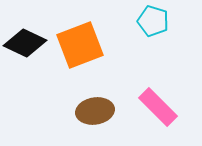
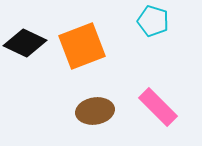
orange square: moved 2 px right, 1 px down
